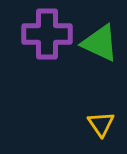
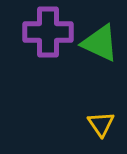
purple cross: moved 1 px right, 2 px up
